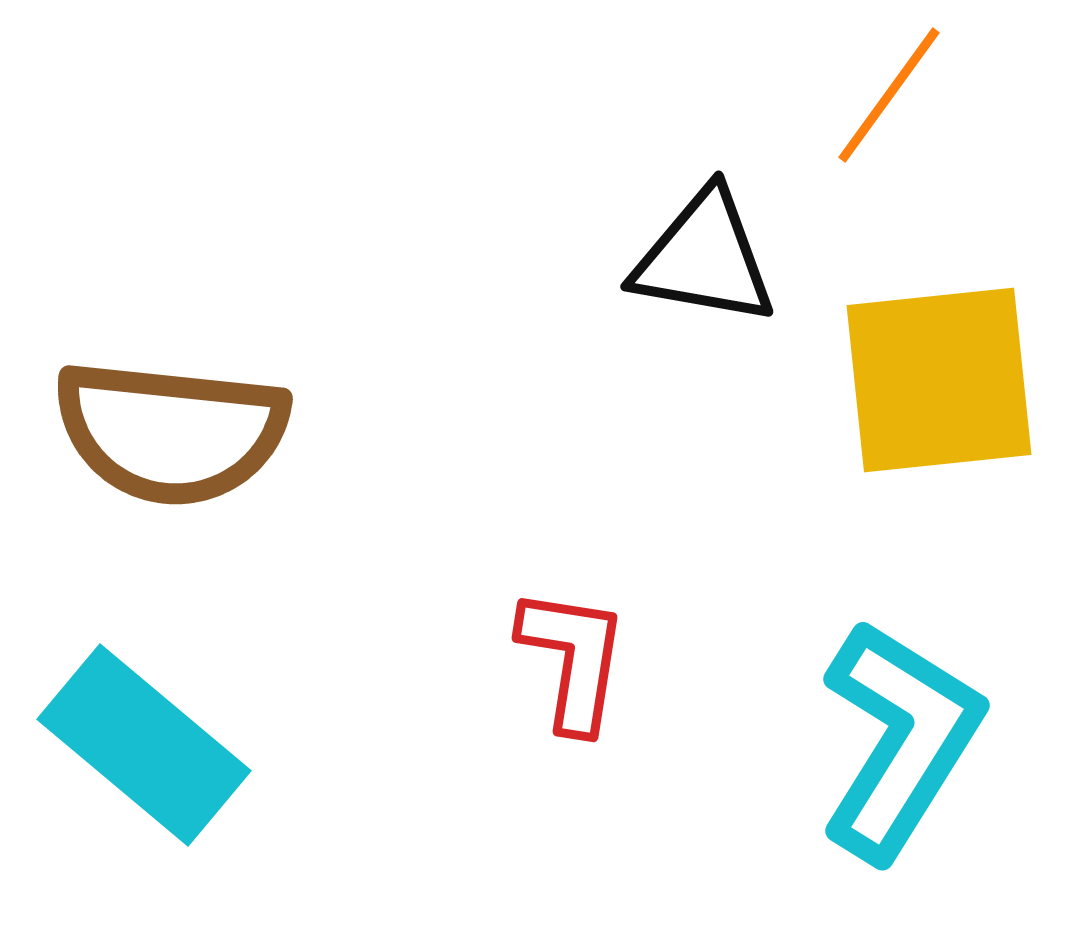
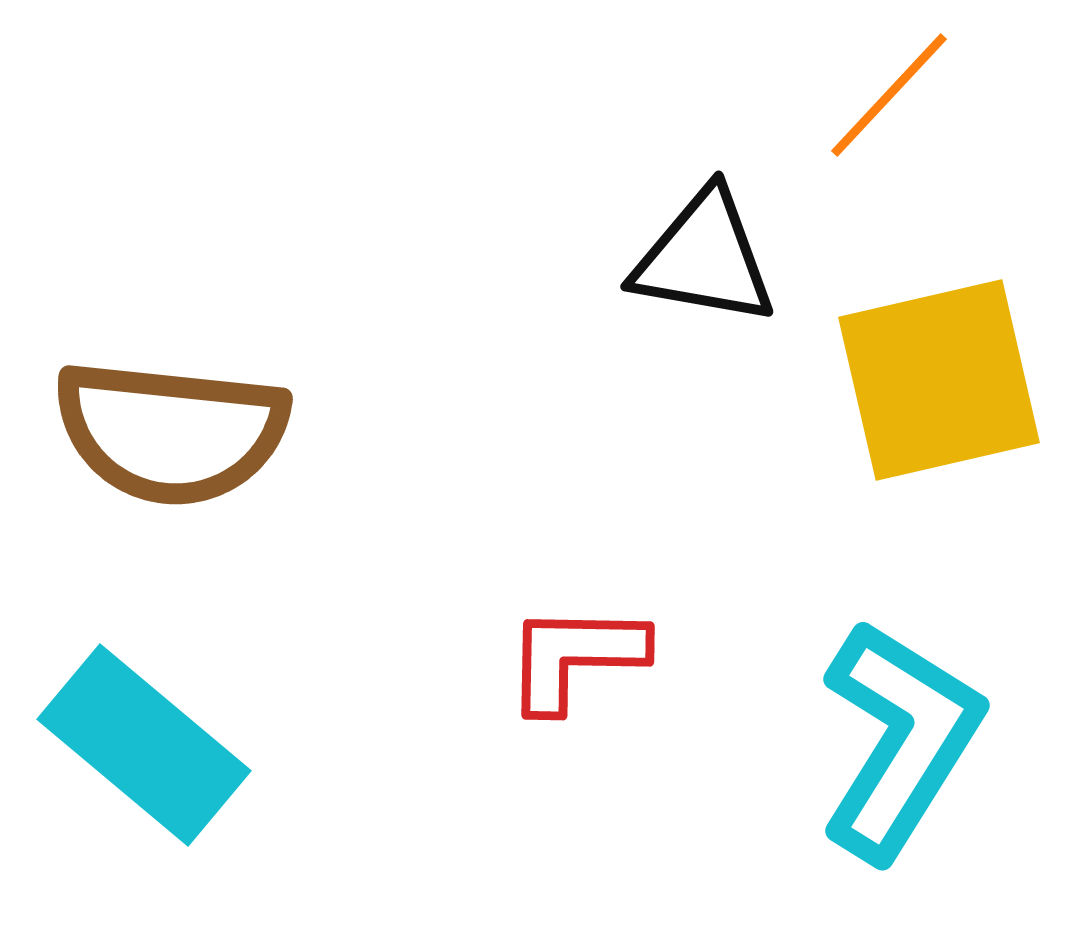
orange line: rotated 7 degrees clockwise
yellow square: rotated 7 degrees counterclockwise
red L-shape: moved 2 px right, 2 px up; rotated 98 degrees counterclockwise
